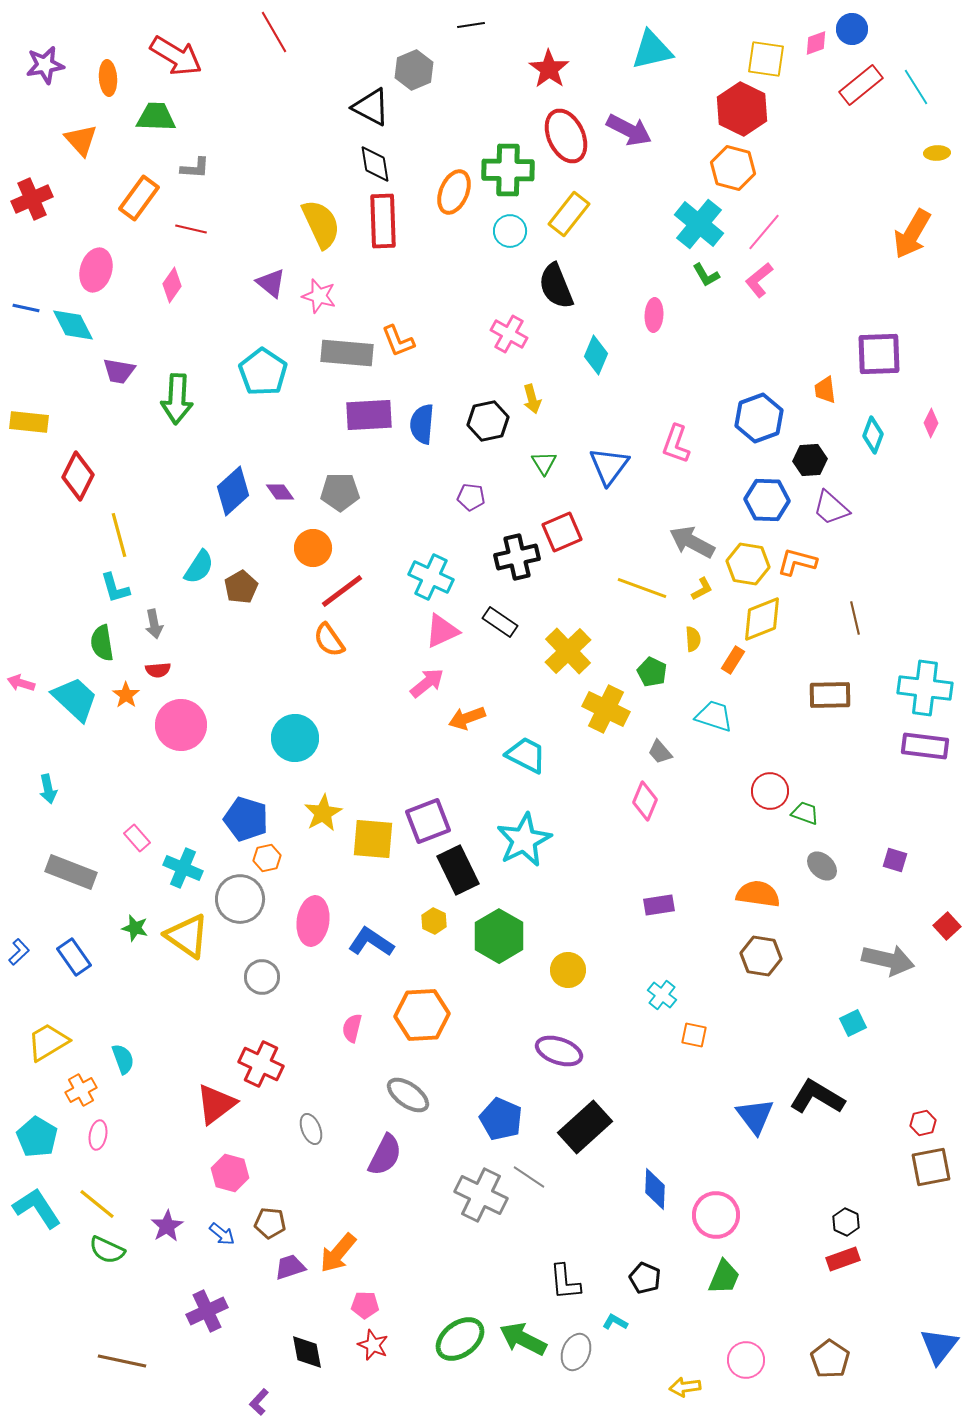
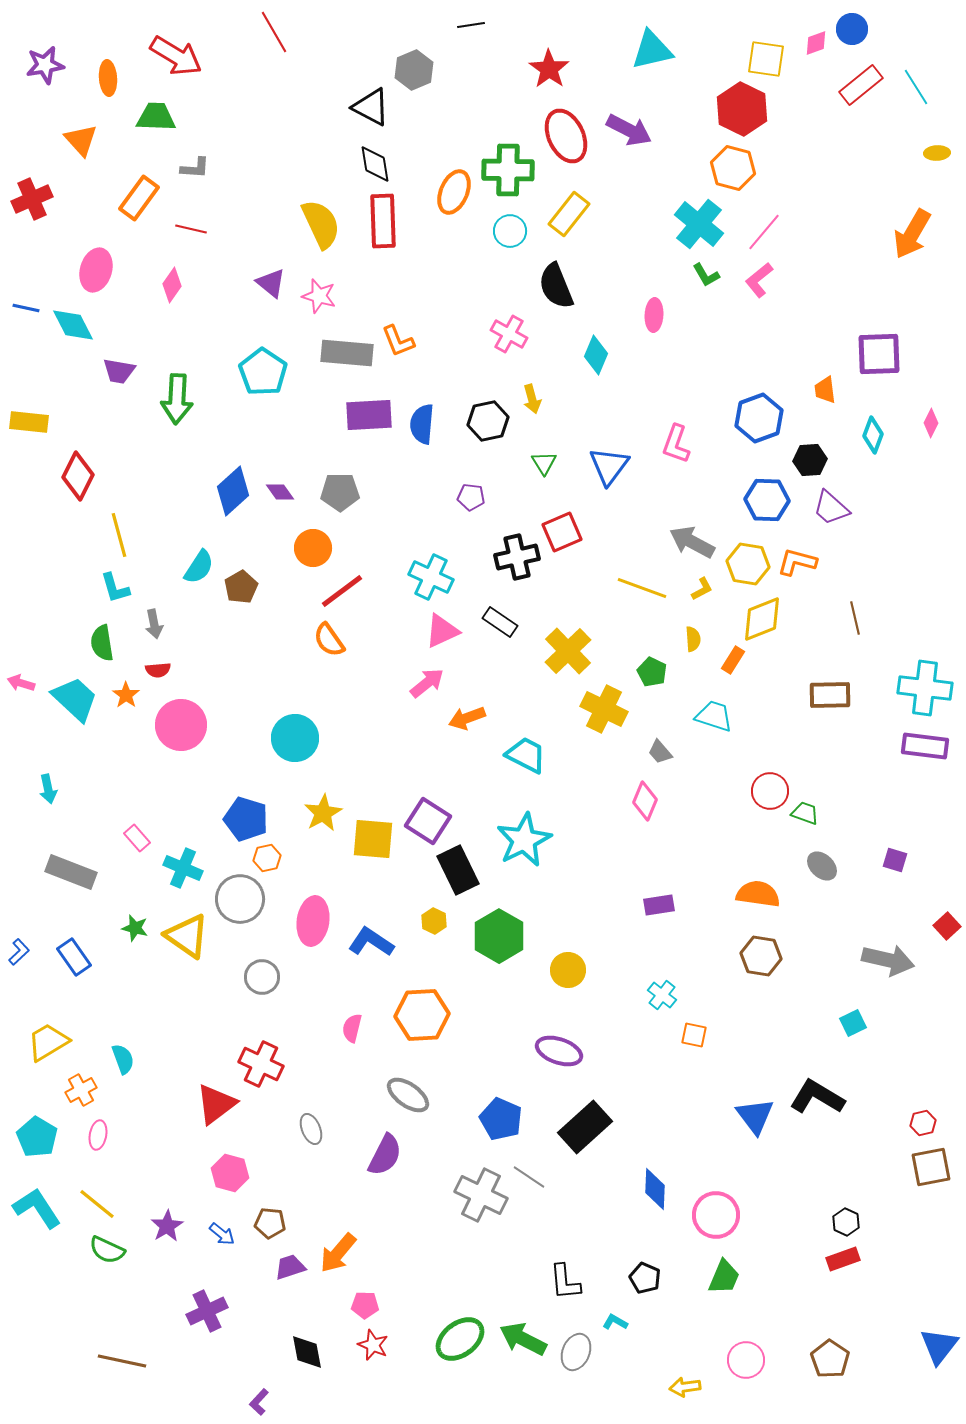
yellow cross at (606, 709): moved 2 px left
purple square at (428, 821): rotated 36 degrees counterclockwise
